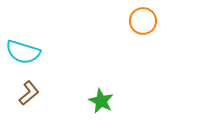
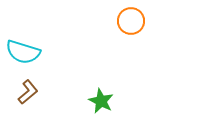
orange circle: moved 12 px left
brown L-shape: moved 1 px left, 1 px up
